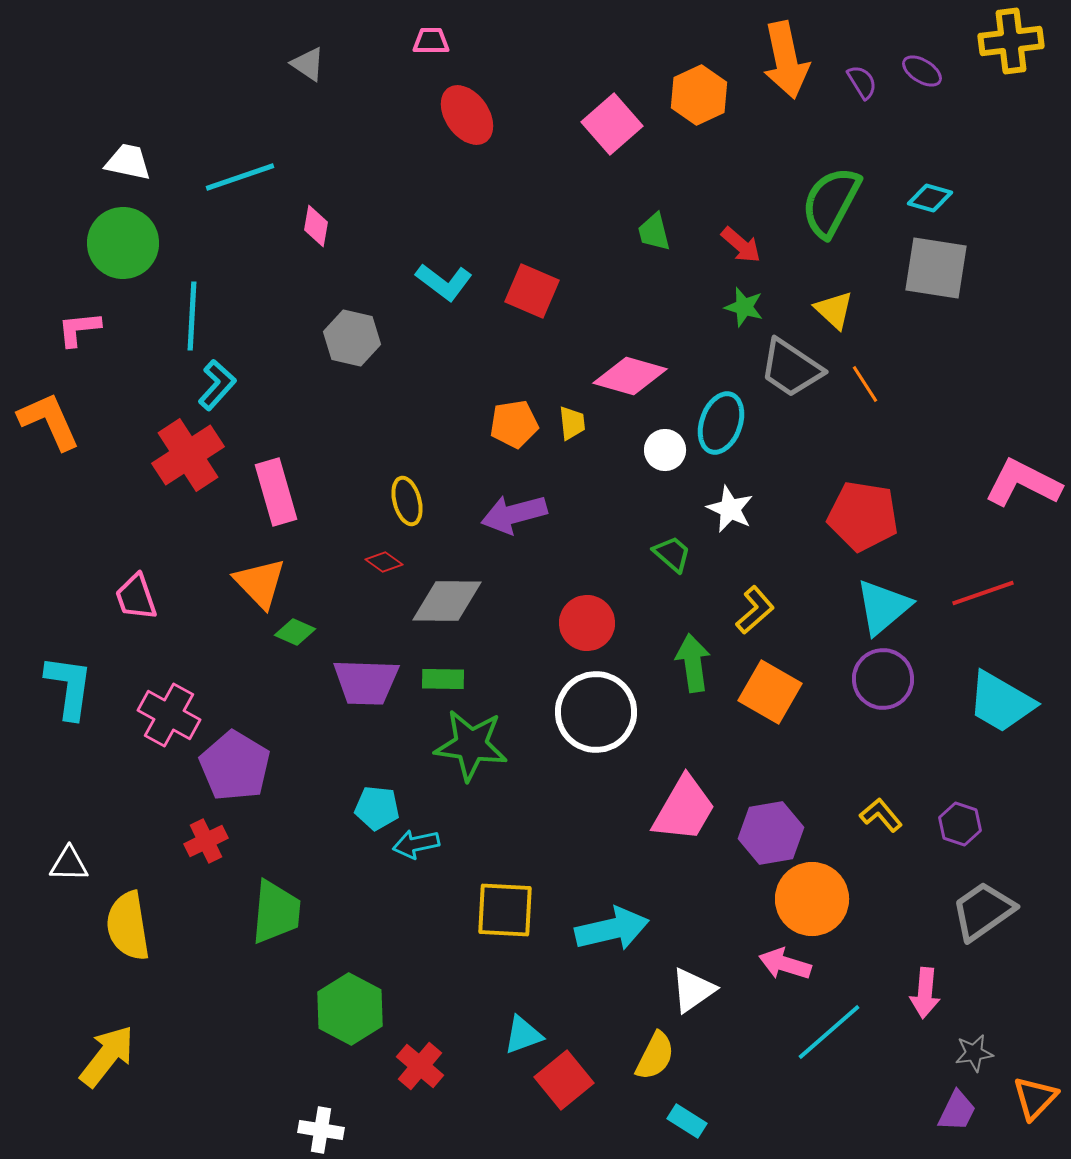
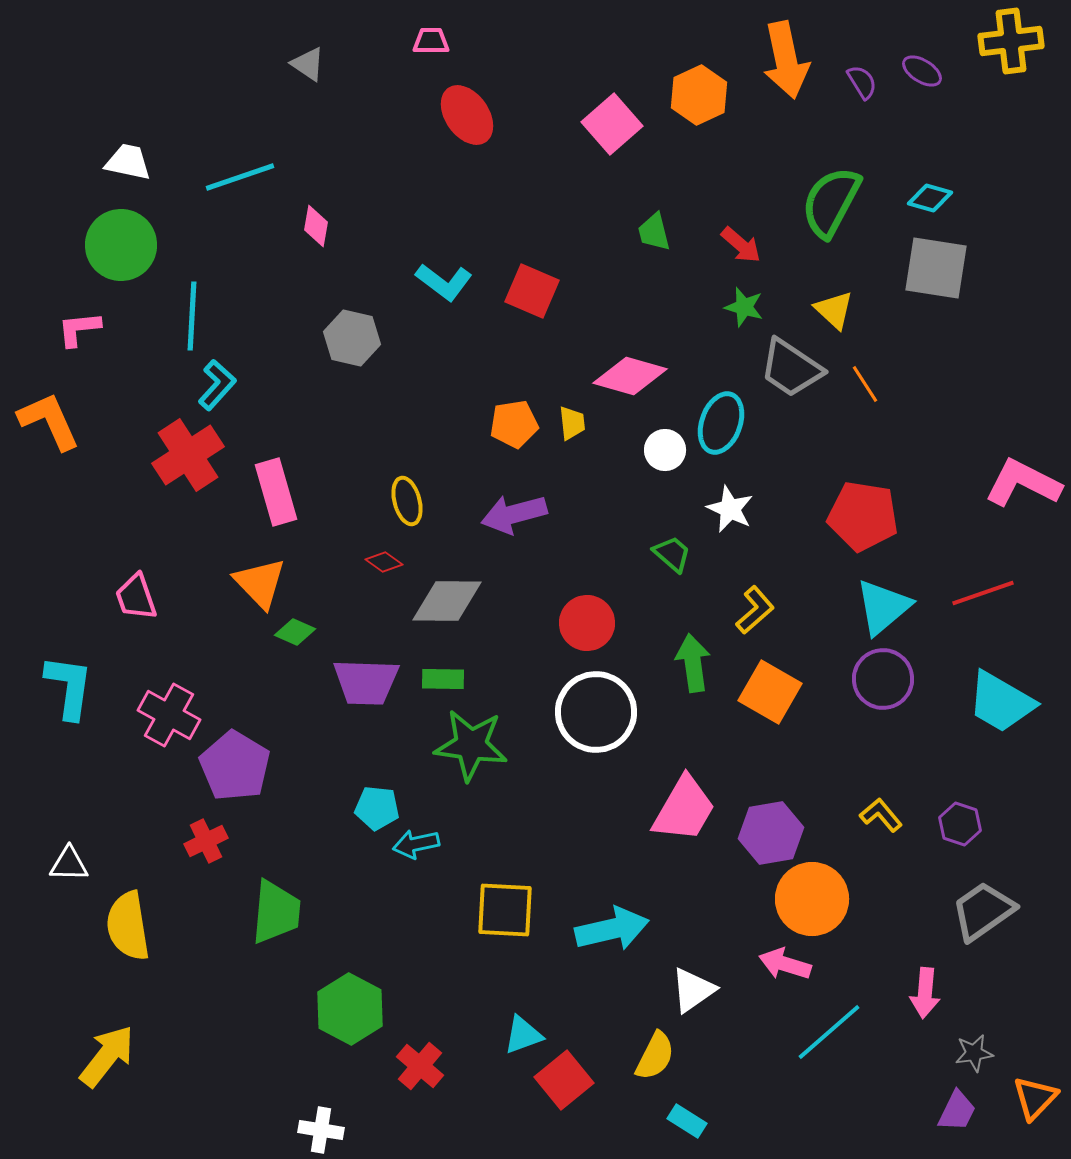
green circle at (123, 243): moved 2 px left, 2 px down
